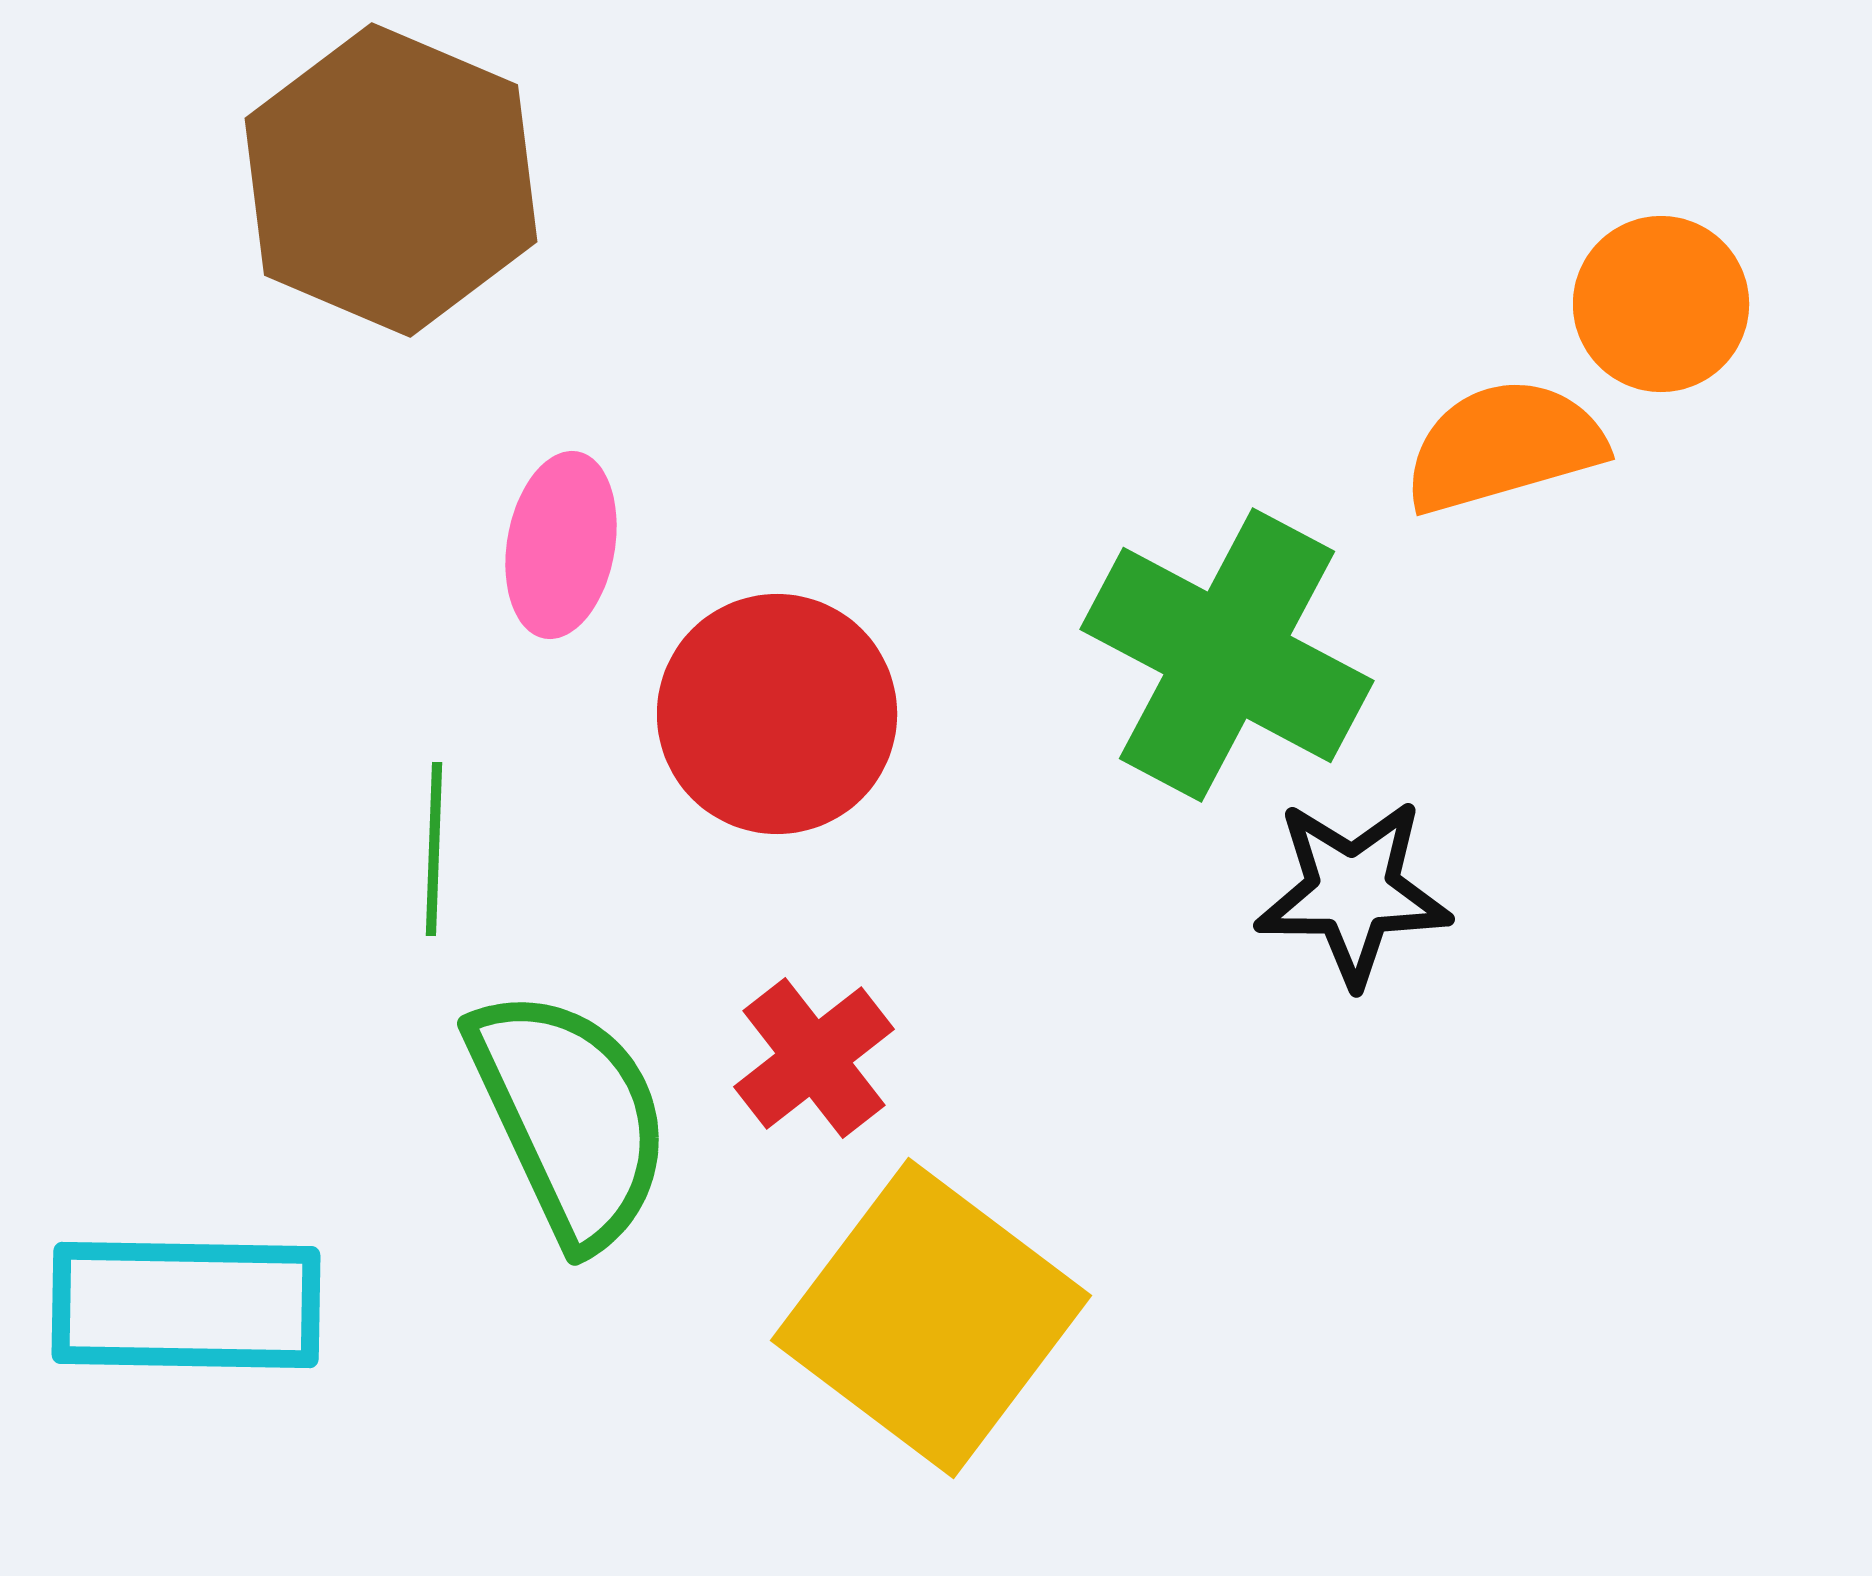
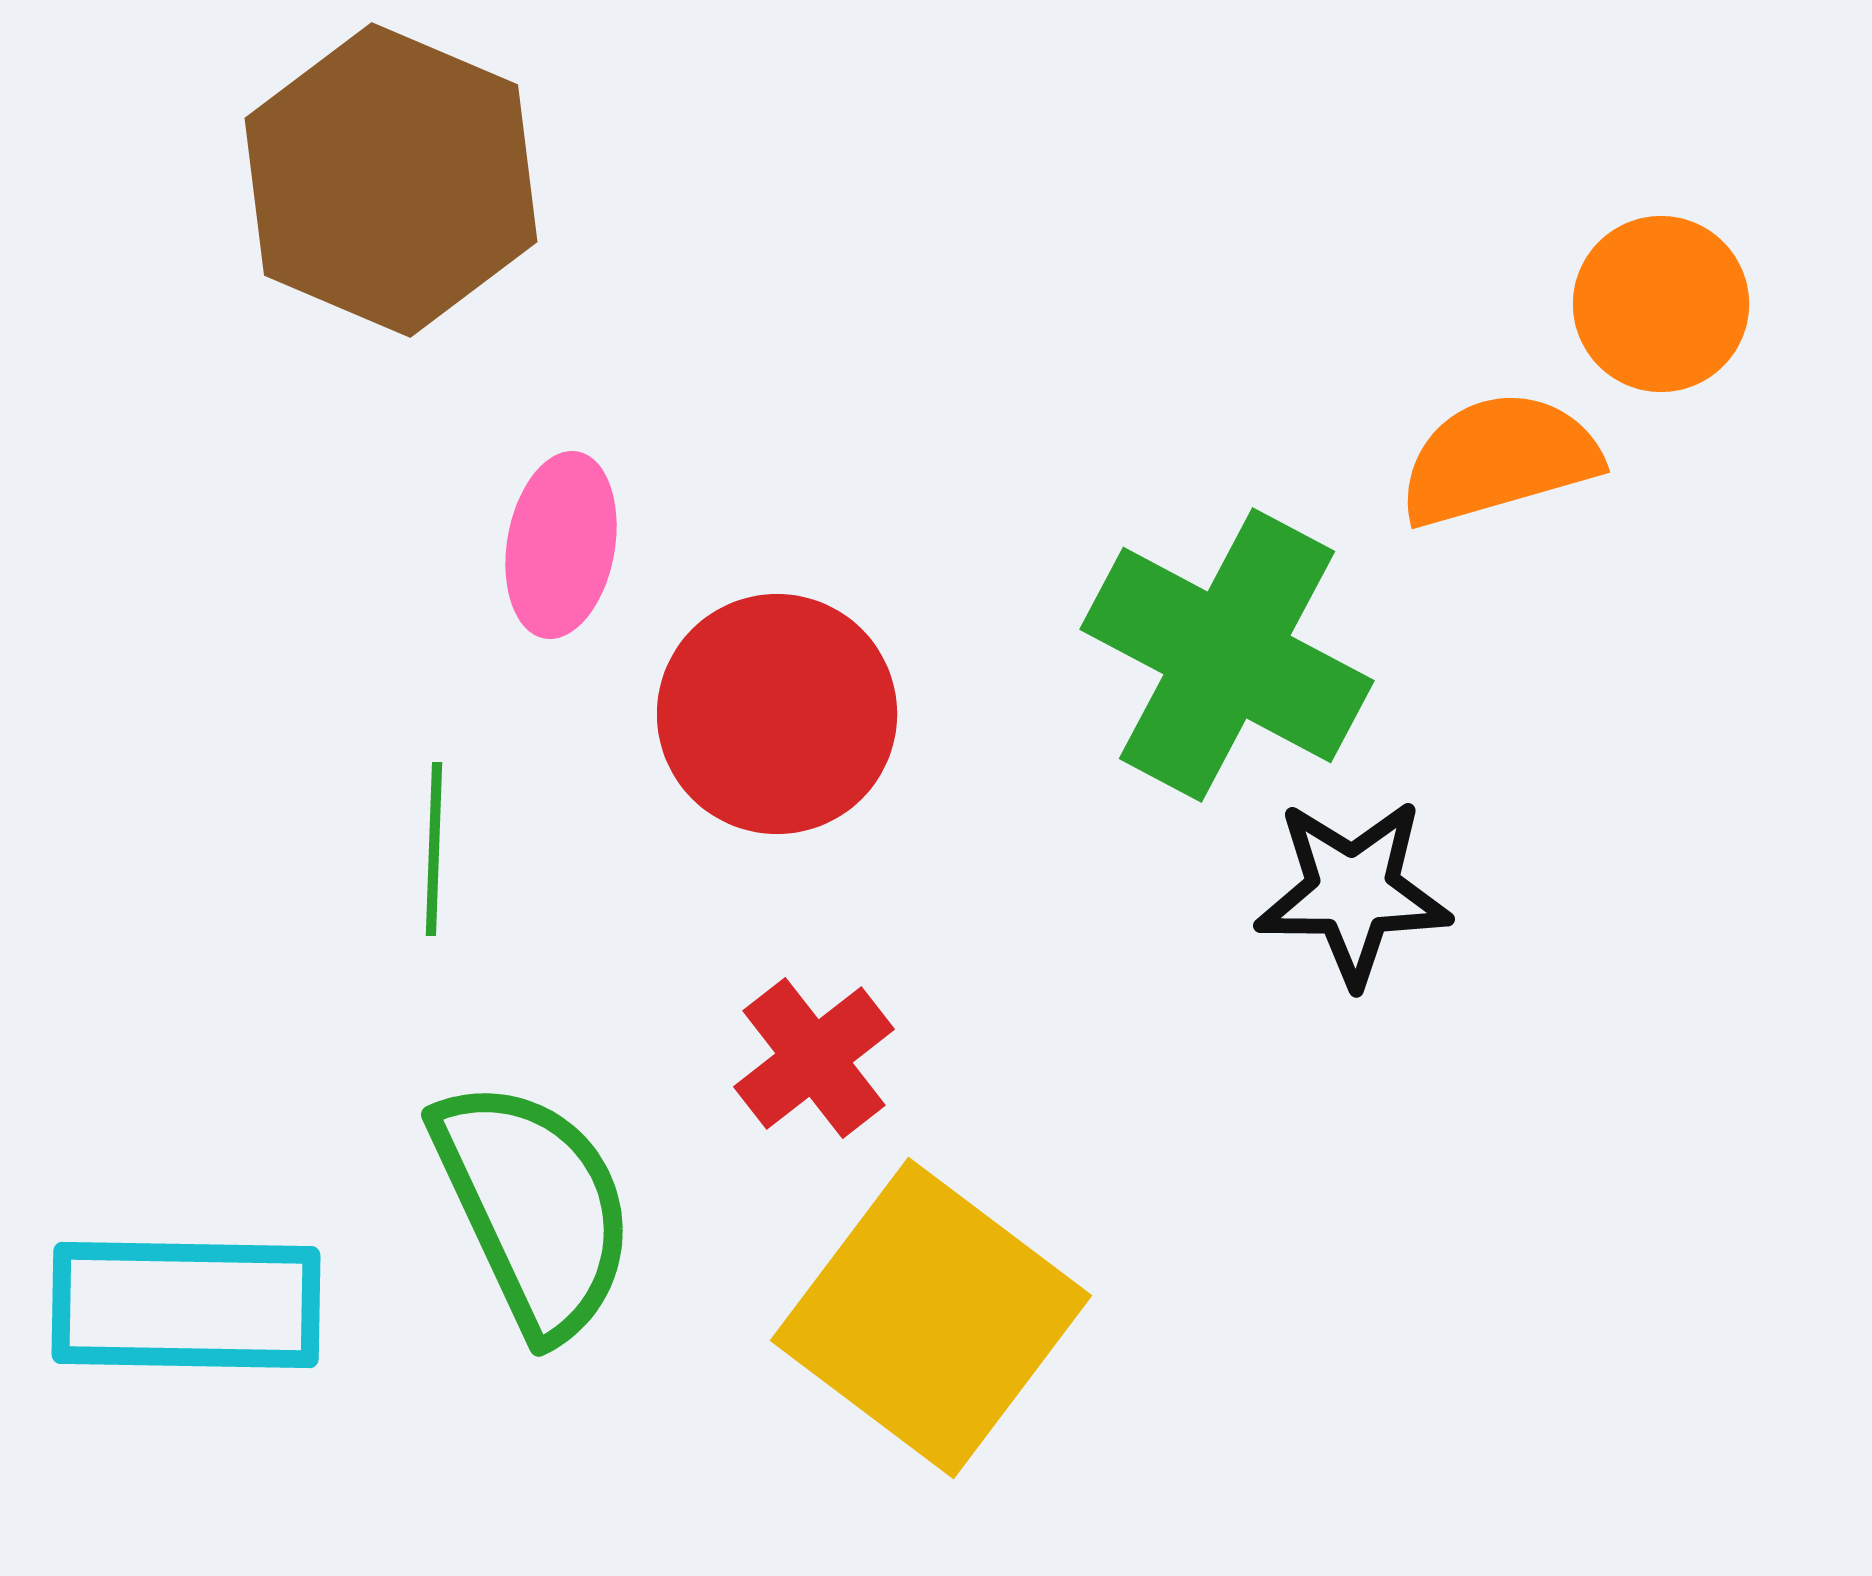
orange semicircle: moved 5 px left, 13 px down
green semicircle: moved 36 px left, 91 px down
